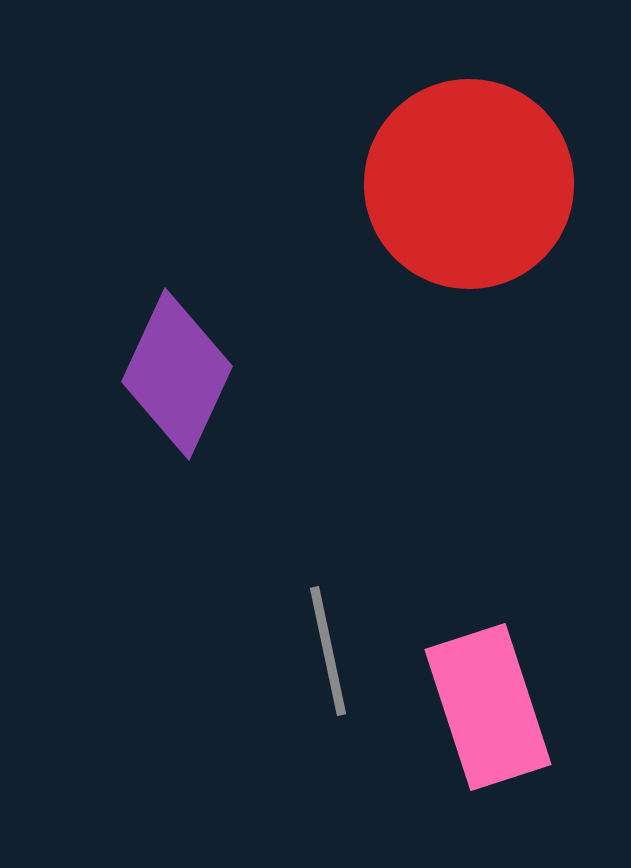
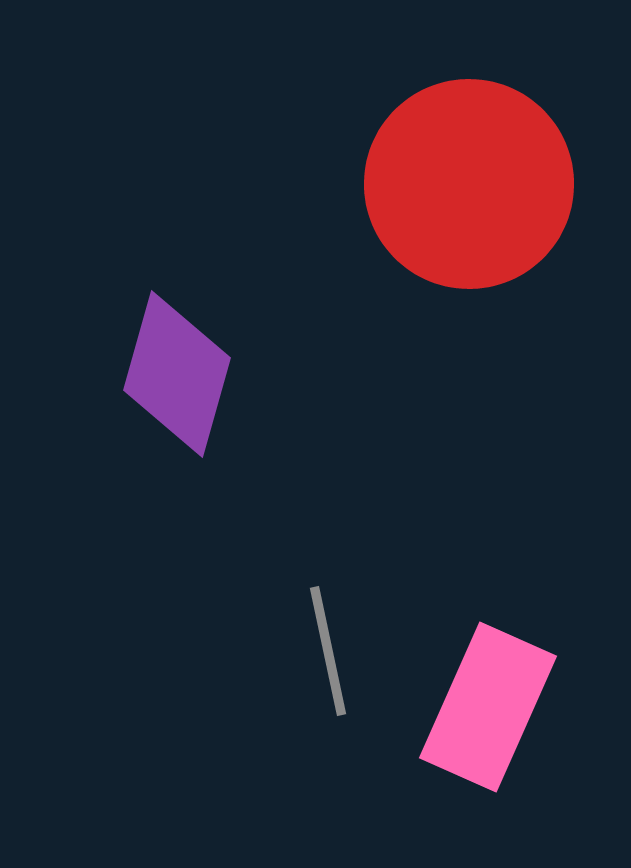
purple diamond: rotated 9 degrees counterclockwise
pink rectangle: rotated 42 degrees clockwise
